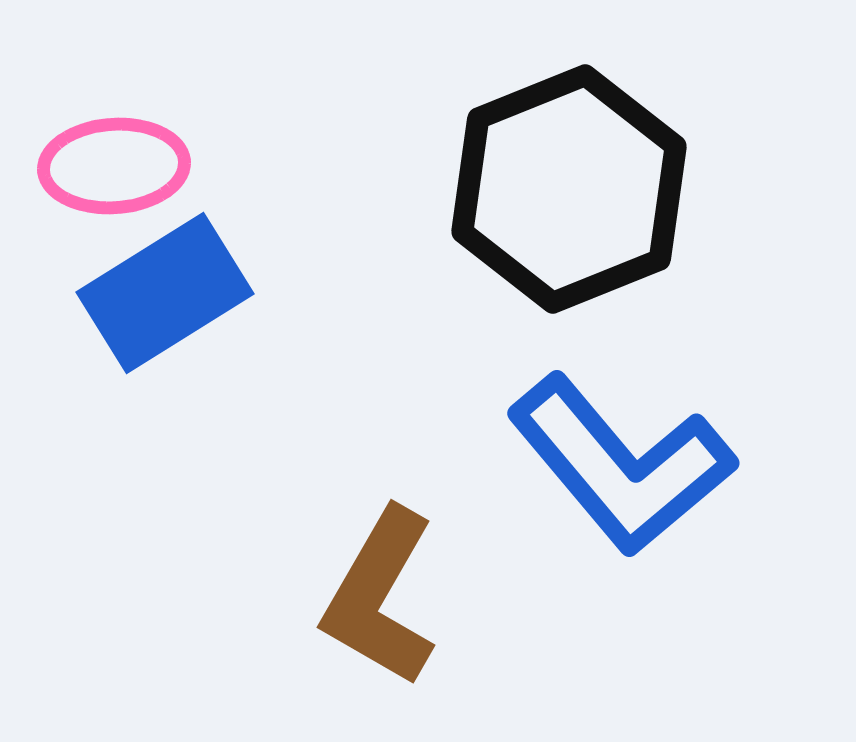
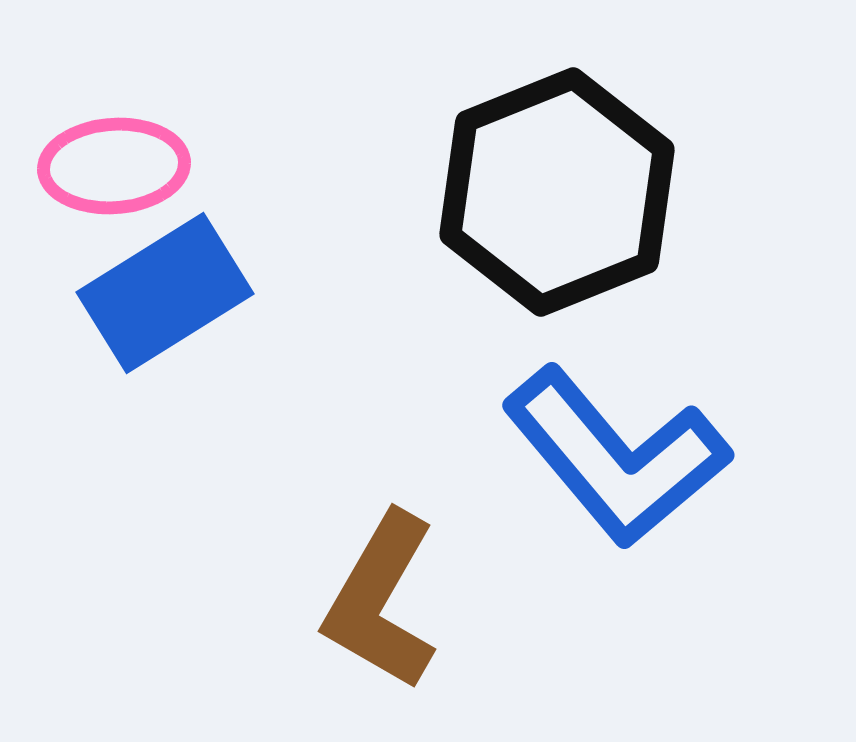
black hexagon: moved 12 px left, 3 px down
blue L-shape: moved 5 px left, 8 px up
brown L-shape: moved 1 px right, 4 px down
